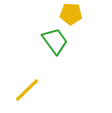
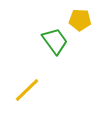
yellow pentagon: moved 9 px right, 6 px down
